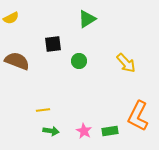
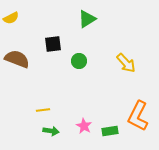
brown semicircle: moved 2 px up
pink star: moved 5 px up
